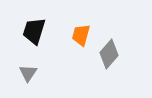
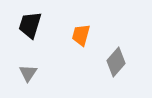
black trapezoid: moved 4 px left, 6 px up
gray diamond: moved 7 px right, 8 px down
